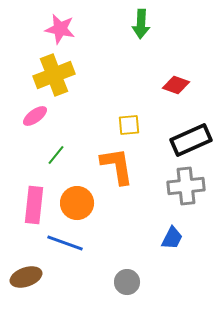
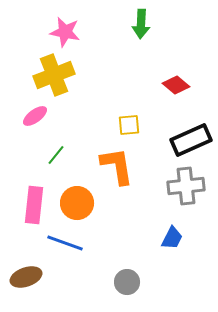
pink star: moved 5 px right, 3 px down
red diamond: rotated 20 degrees clockwise
